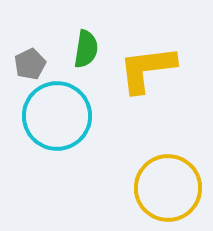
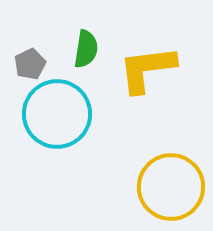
cyan circle: moved 2 px up
yellow circle: moved 3 px right, 1 px up
